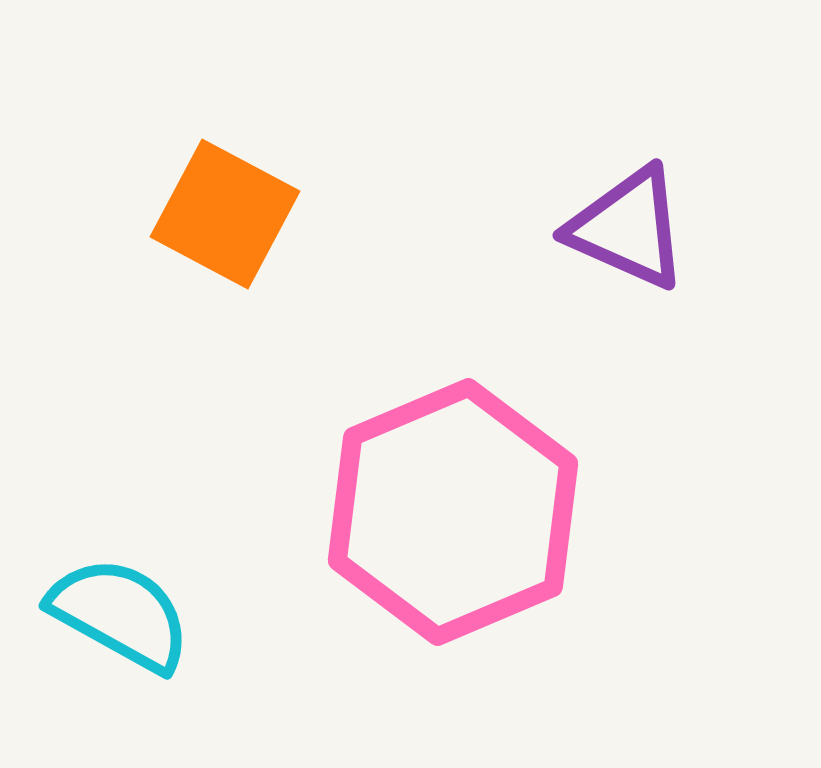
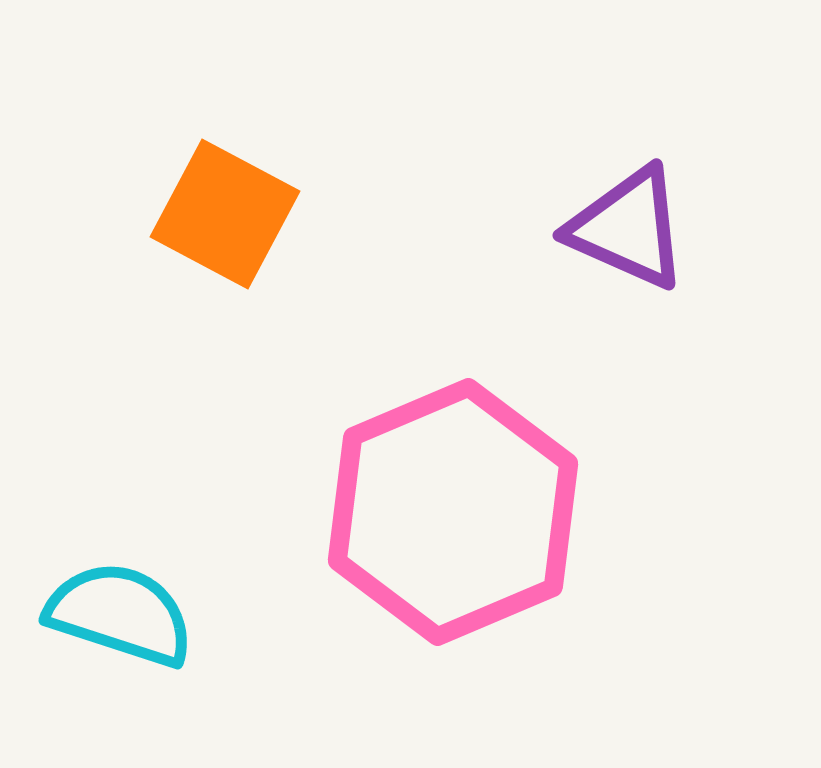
cyan semicircle: rotated 11 degrees counterclockwise
